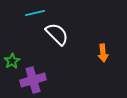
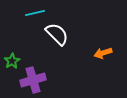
orange arrow: rotated 78 degrees clockwise
